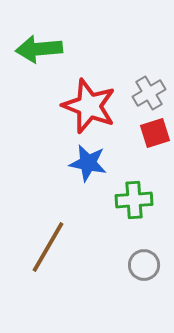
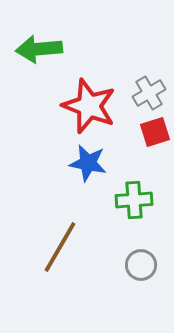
red square: moved 1 px up
brown line: moved 12 px right
gray circle: moved 3 px left
